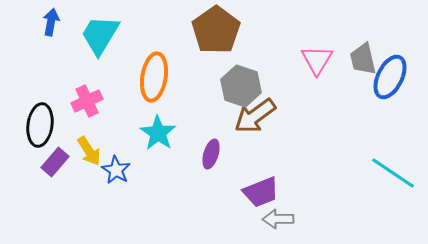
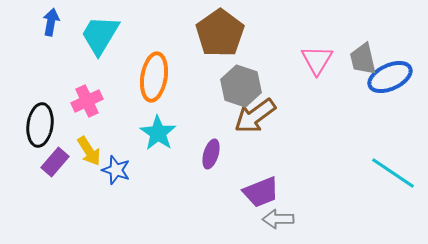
brown pentagon: moved 4 px right, 3 px down
blue ellipse: rotated 39 degrees clockwise
blue star: rotated 12 degrees counterclockwise
